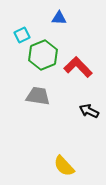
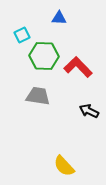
green hexagon: moved 1 px right, 1 px down; rotated 24 degrees clockwise
